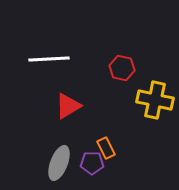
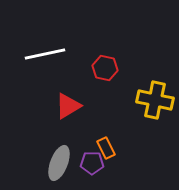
white line: moved 4 px left, 5 px up; rotated 9 degrees counterclockwise
red hexagon: moved 17 px left
